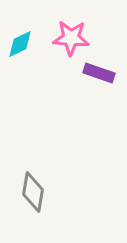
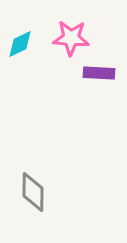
purple rectangle: rotated 16 degrees counterclockwise
gray diamond: rotated 9 degrees counterclockwise
